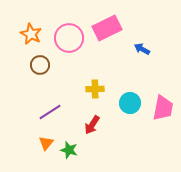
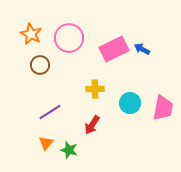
pink rectangle: moved 7 px right, 21 px down
